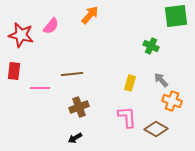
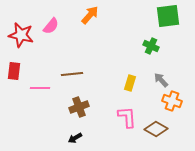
green square: moved 8 px left
